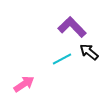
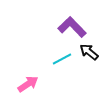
pink arrow: moved 4 px right
